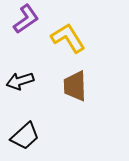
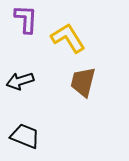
purple L-shape: rotated 52 degrees counterclockwise
brown trapezoid: moved 8 px right, 4 px up; rotated 16 degrees clockwise
black trapezoid: rotated 116 degrees counterclockwise
